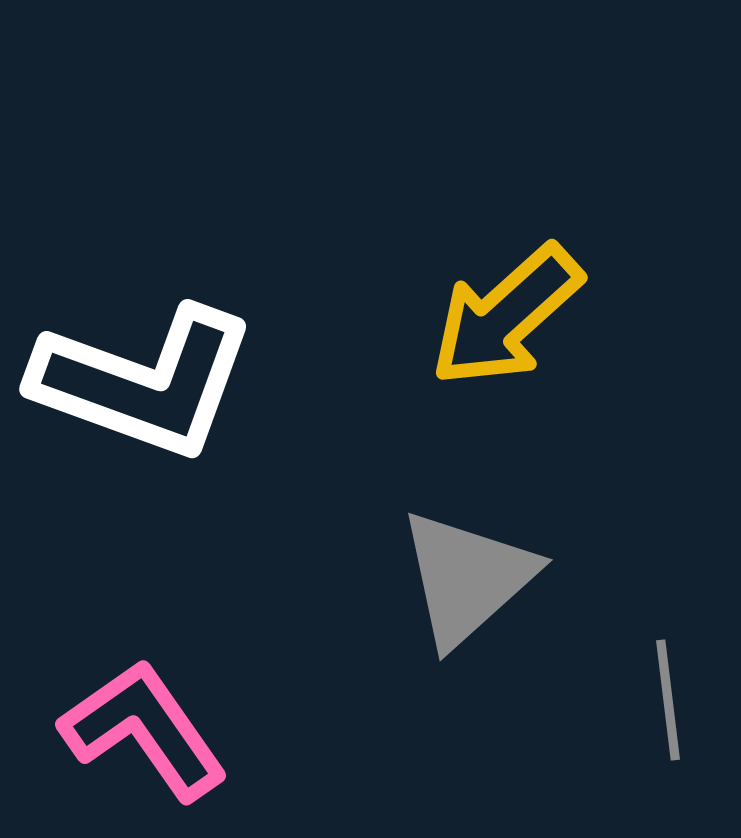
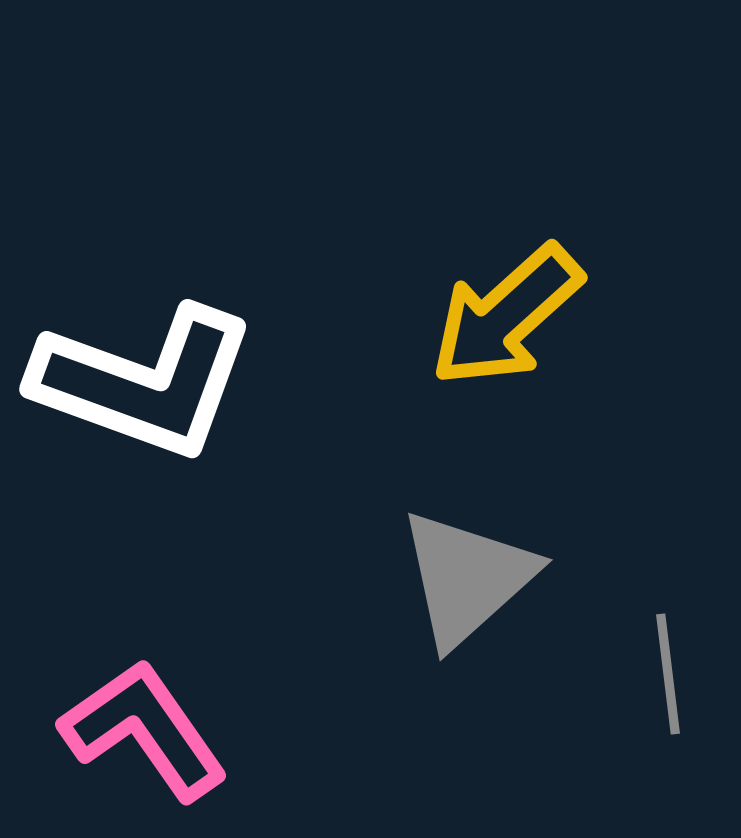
gray line: moved 26 px up
